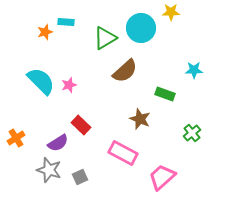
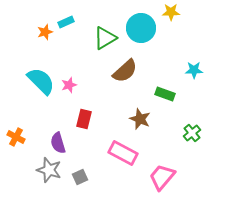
cyan rectangle: rotated 28 degrees counterclockwise
red rectangle: moved 3 px right, 6 px up; rotated 60 degrees clockwise
orange cross: moved 1 px up; rotated 30 degrees counterclockwise
purple semicircle: rotated 105 degrees clockwise
pink trapezoid: rotated 8 degrees counterclockwise
